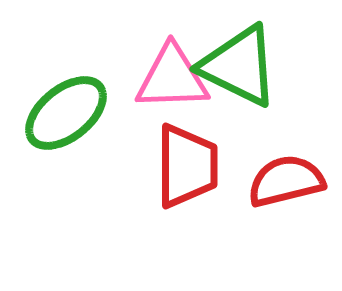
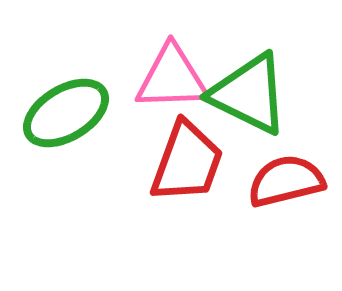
green triangle: moved 10 px right, 28 px down
green ellipse: rotated 8 degrees clockwise
red trapezoid: moved 4 px up; rotated 20 degrees clockwise
